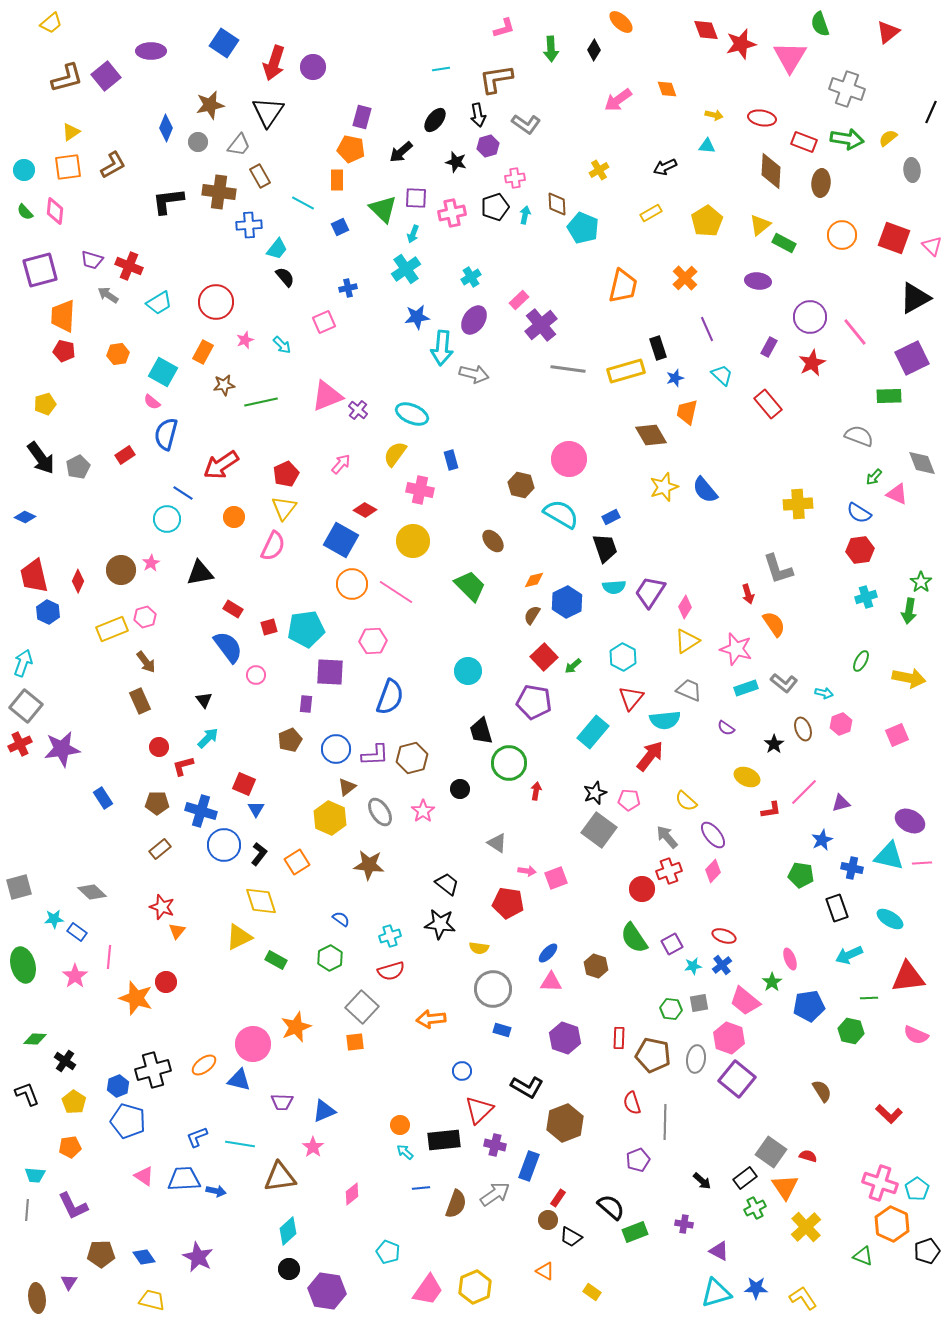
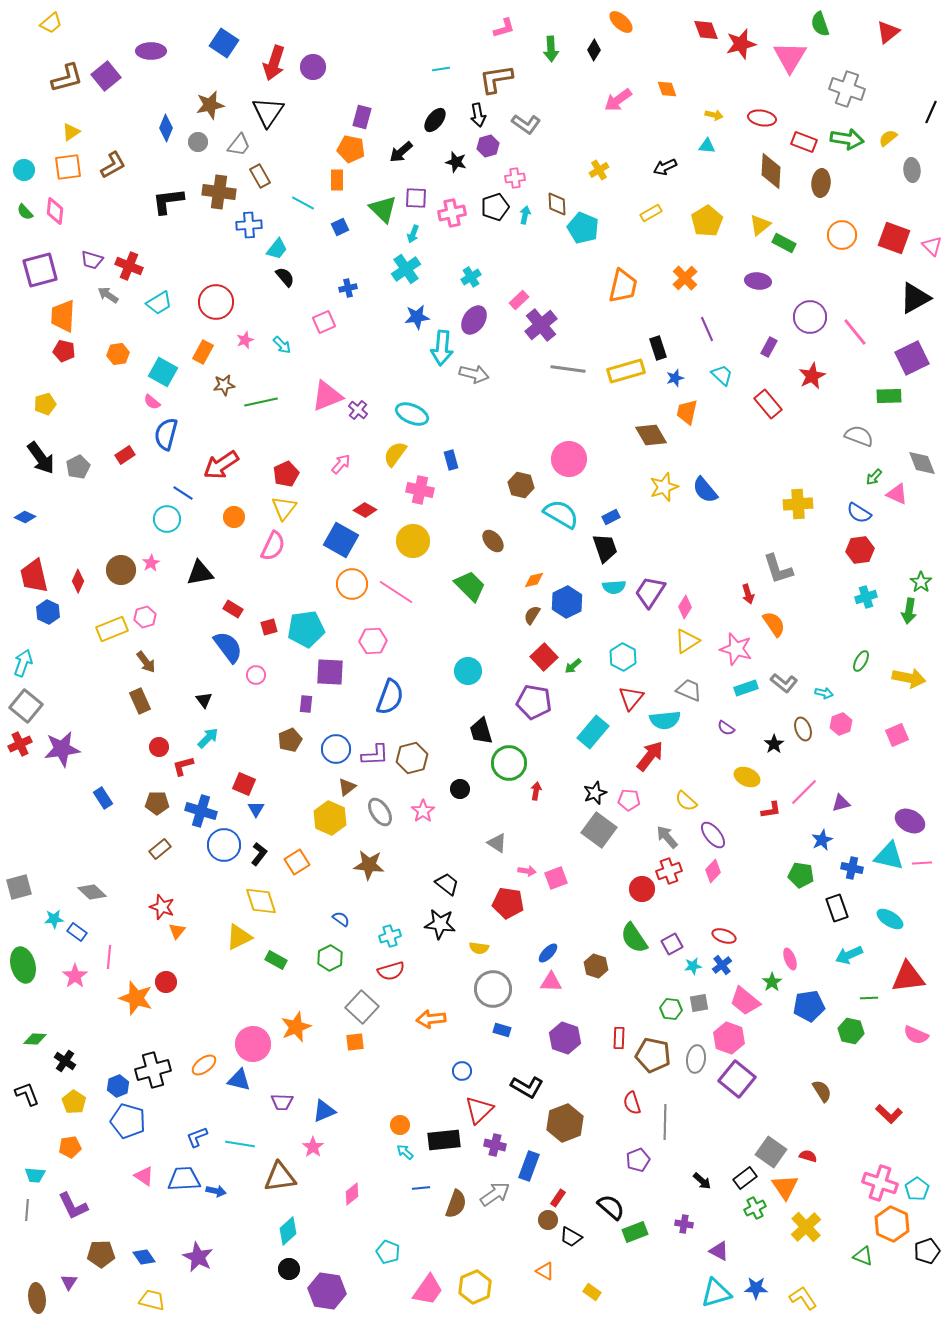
red star at (812, 363): moved 13 px down
